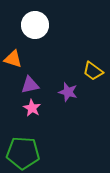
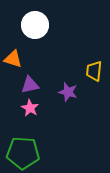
yellow trapezoid: moved 1 px right; rotated 60 degrees clockwise
pink star: moved 2 px left
